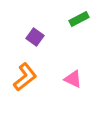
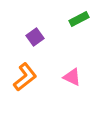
purple square: rotated 18 degrees clockwise
pink triangle: moved 1 px left, 2 px up
